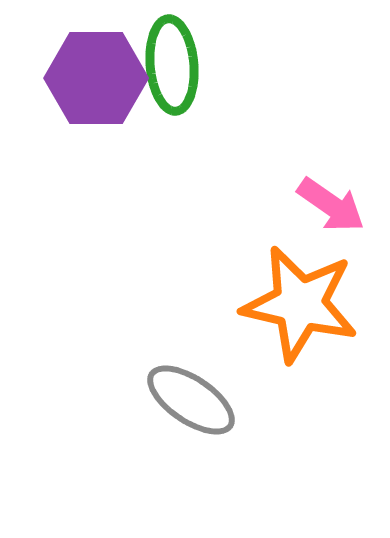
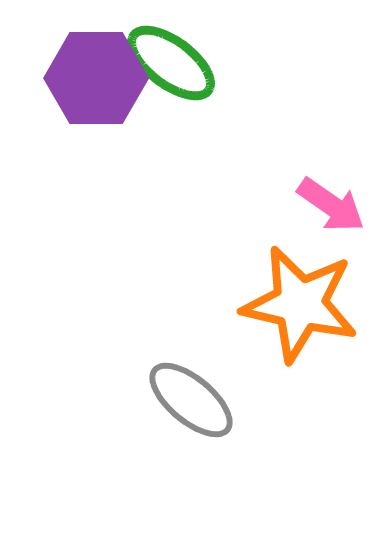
green ellipse: moved 1 px left, 2 px up; rotated 48 degrees counterclockwise
gray ellipse: rotated 6 degrees clockwise
